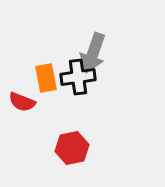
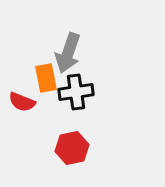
gray arrow: moved 25 px left
black cross: moved 2 px left, 15 px down
